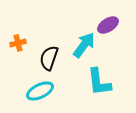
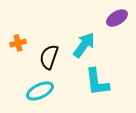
purple ellipse: moved 9 px right, 7 px up
black semicircle: moved 1 px up
cyan L-shape: moved 2 px left
